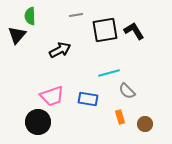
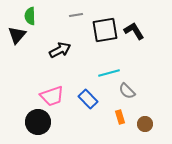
blue rectangle: rotated 36 degrees clockwise
